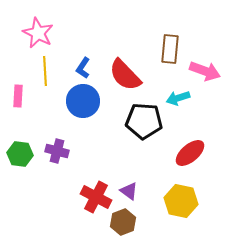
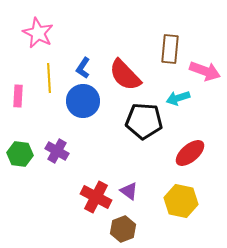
yellow line: moved 4 px right, 7 px down
purple cross: rotated 15 degrees clockwise
brown hexagon: moved 7 px down
